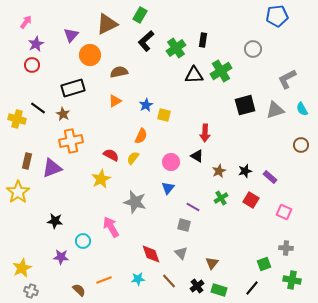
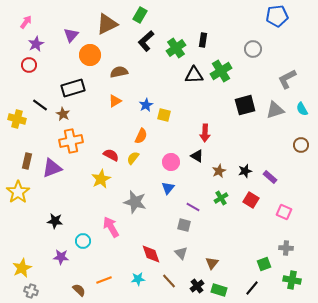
red circle at (32, 65): moved 3 px left
black line at (38, 108): moved 2 px right, 3 px up
